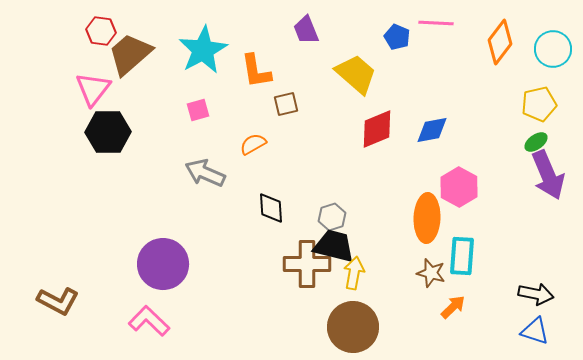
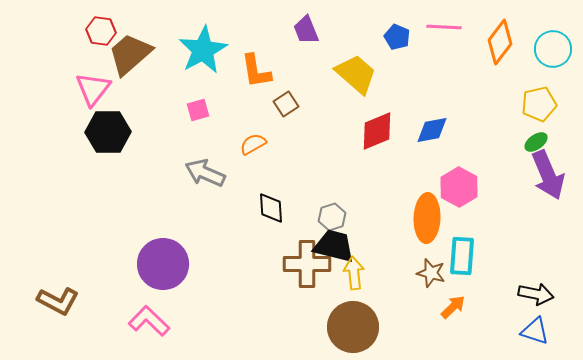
pink line: moved 8 px right, 4 px down
brown square: rotated 20 degrees counterclockwise
red diamond: moved 2 px down
yellow arrow: rotated 16 degrees counterclockwise
